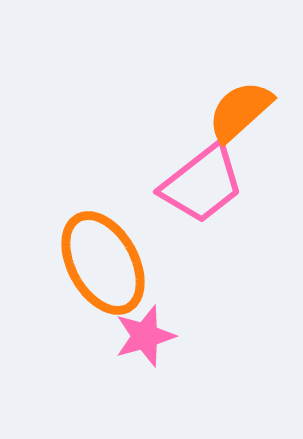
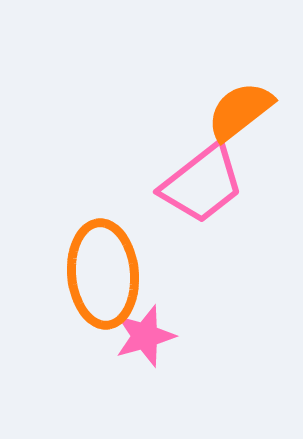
orange semicircle: rotated 4 degrees clockwise
orange ellipse: moved 11 px down; rotated 24 degrees clockwise
